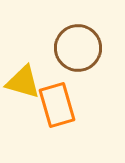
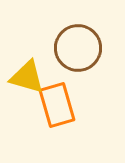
yellow triangle: moved 4 px right, 5 px up
